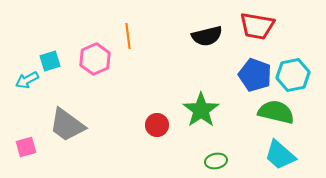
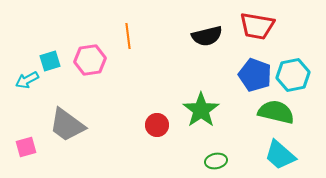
pink hexagon: moved 5 px left, 1 px down; rotated 16 degrees clockwise
